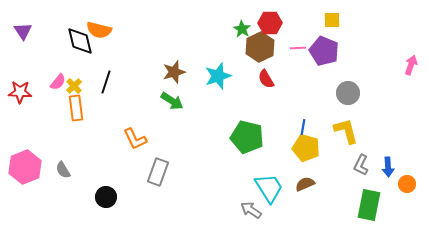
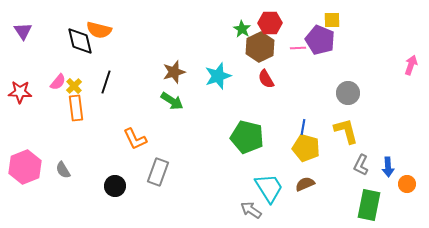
purple pentagon: moved 4 px left, 11 px up
black circle: moved 9 px right, 11 px up
